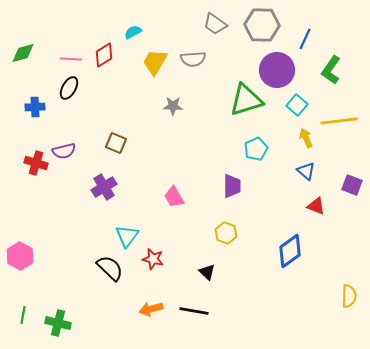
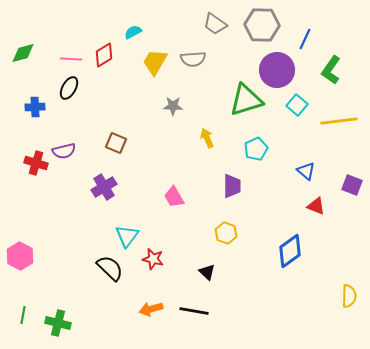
yellow arrow: moved 99 px left
